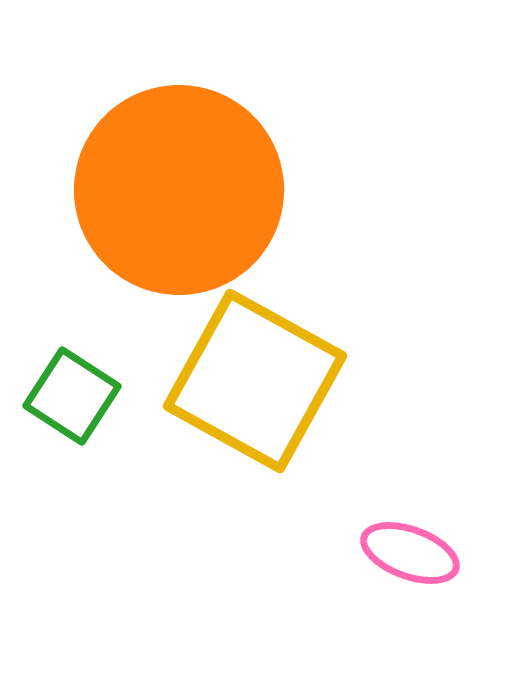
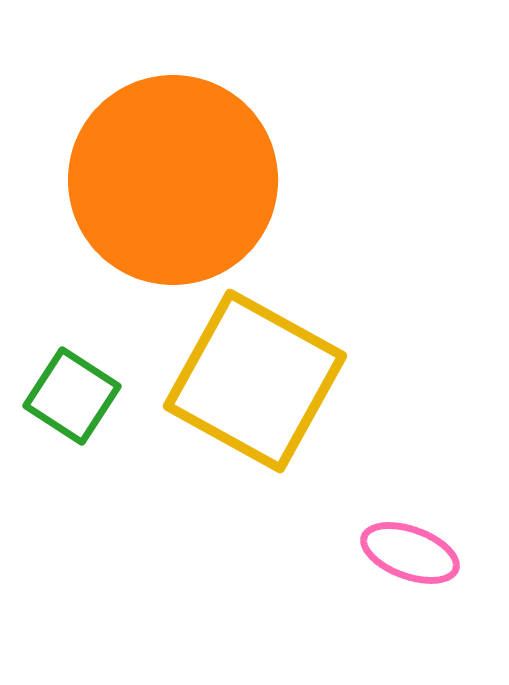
orange circle: moved 6 px left, 10 px up
